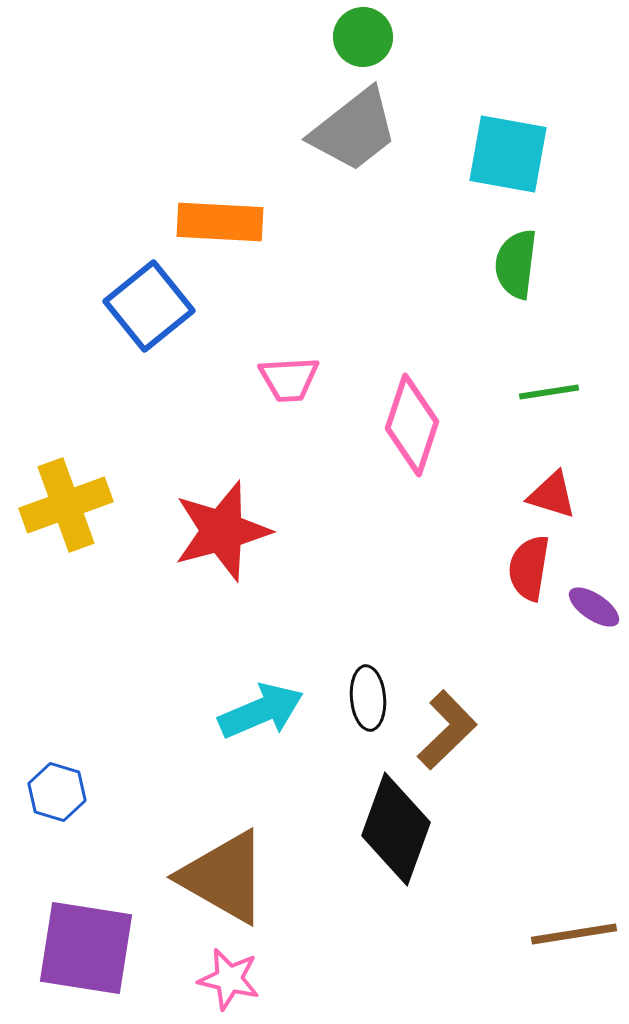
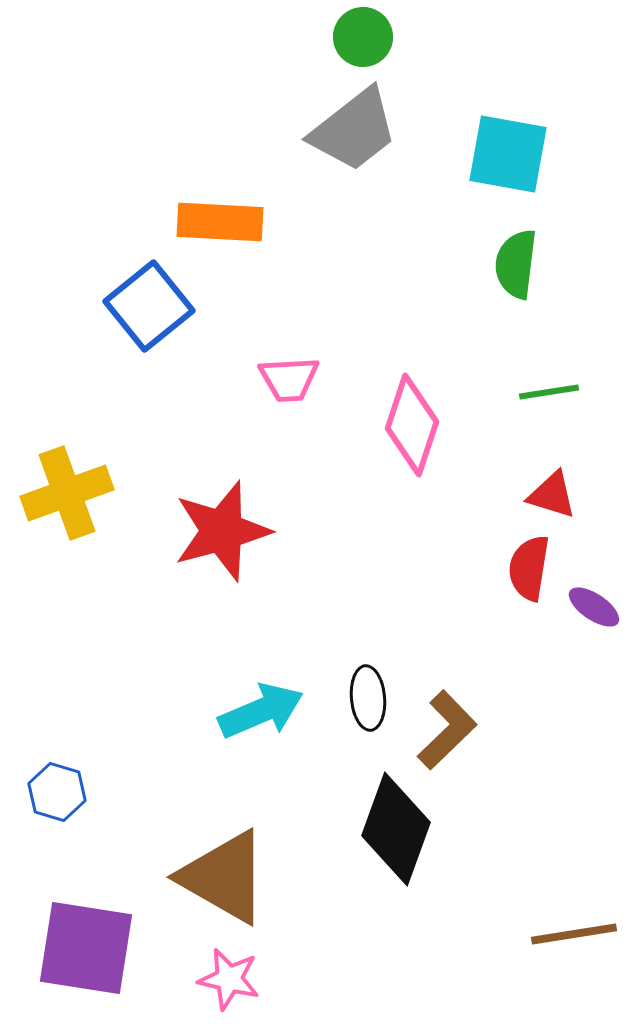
yellow cross: moved 1 px right, 12 px up
